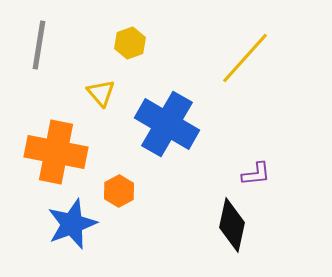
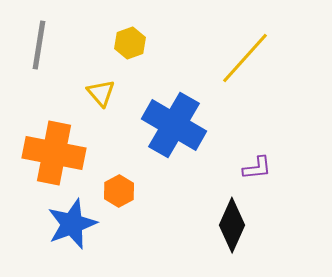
blue cross: moved 7 px right, 1 px down
orange cross: moved 2 px left, 1 px down
purple L-shape: moved 1 px right, 6 px up
black diamond: rotated 12 degrees clockwise
